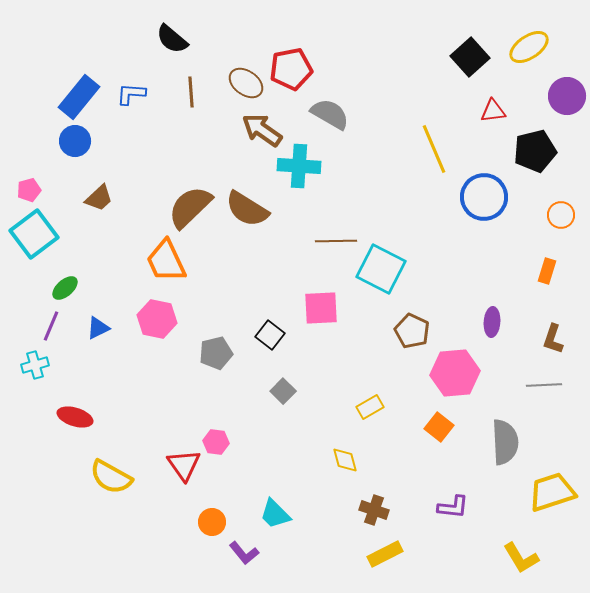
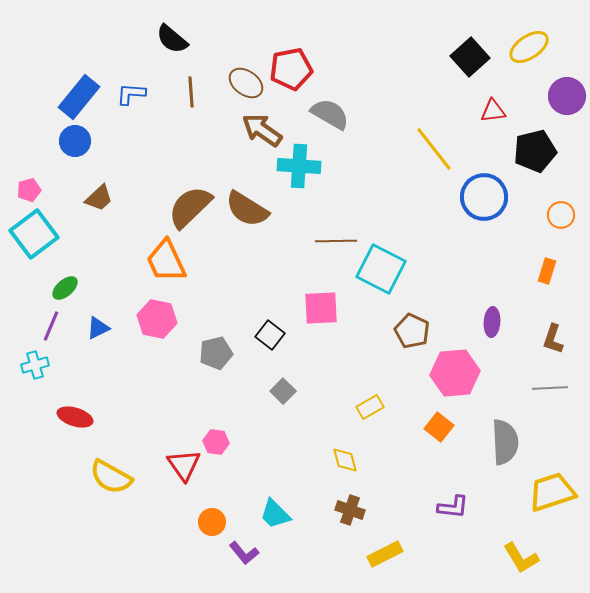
yellow line at (434, 149): rotated 15 degrees counterclockwise
gray line at (544, 385): moved 6 px right, 3 px down
brown cross at (374, 510): moved 24 px left
